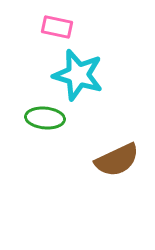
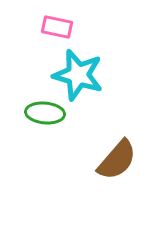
green ellipse: moved 5 px up
brown semicircle: rotated 24 degrees counterclockwise
